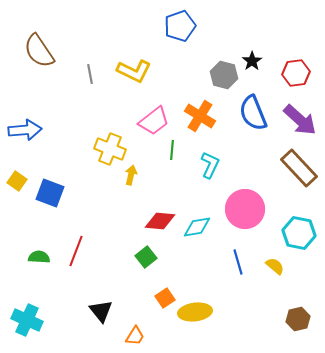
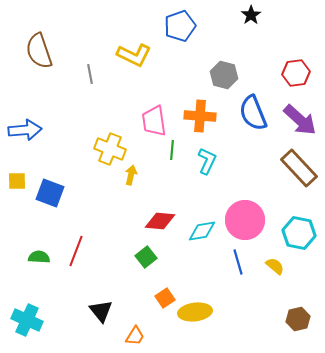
brown semicircle: rotated 15 degrees clockwise
black star: moved 1 px left, 46 px up
yellow L-shape: moved 16 px up
orange cross: rotated 28 degrees counterclockwise
pink trapezoid: rotated 120 degrees clockwise
cyan L-shape: moved 3 px left, 4 px up
yellow square: rotated 36 degrees counterclockwise
pink circle: moved 11 px down
cyan diamond: moved 5 px right, 4 px down
